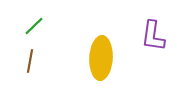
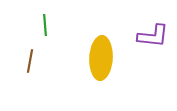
green line: moved 11 px right, 1 px up; rotated 50 degrees counterclockwise
purple L-shape: rotated 92 degrees counterclockwise
